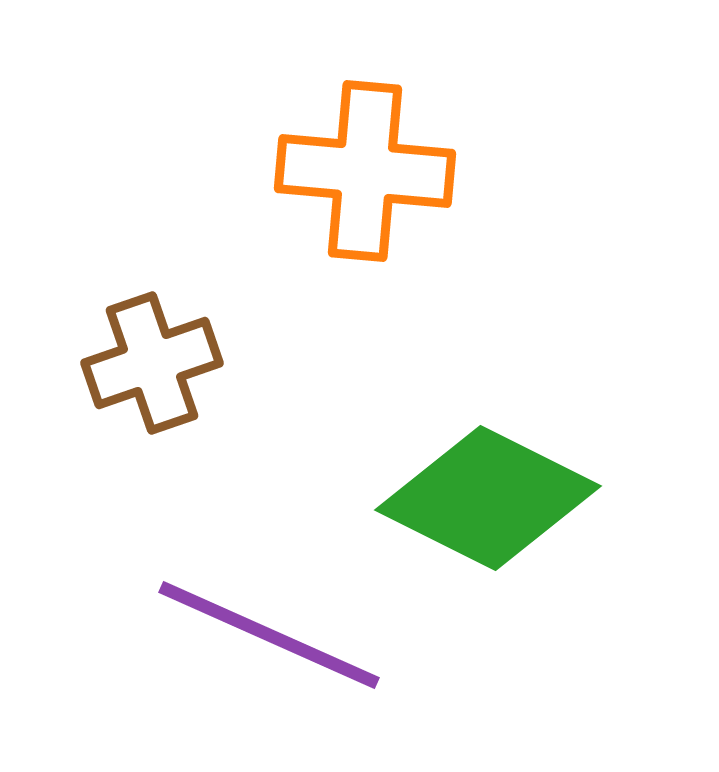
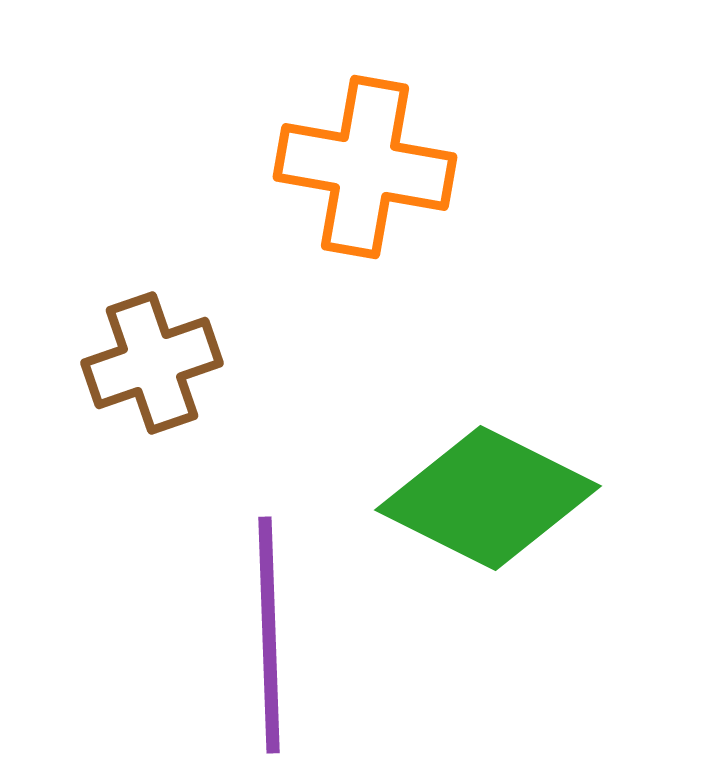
orange cross: moved 4 px up; rotated 5 degrees clockwise
purple line: rotated 64 degrees clockwise
